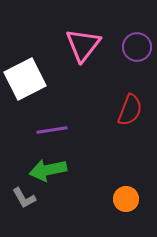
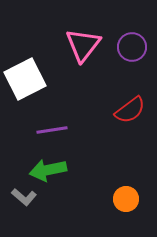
purple circle: moved 5 px left
red semicircle: rotated 32 degrees clockwise
gray L-shape: moved 1 px up; rotated 20 degrees counterclockwise
